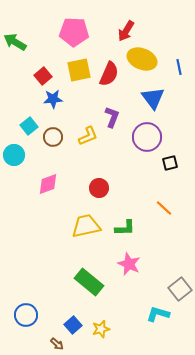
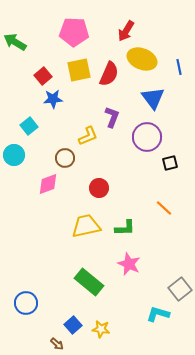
brown circle: moved 12 px right, 21 px down
blue circle: moved 12 px up
yellow star: rotated 24 degrees clockwise
